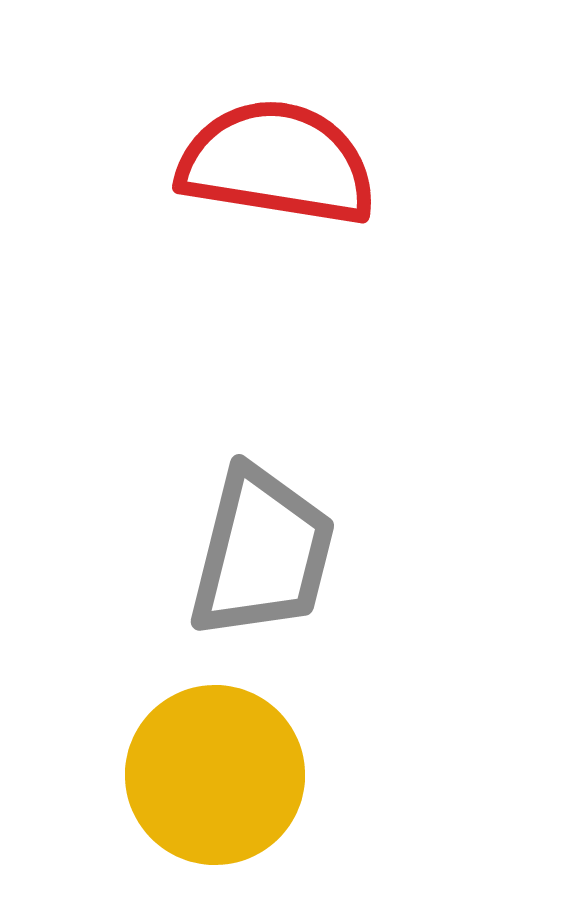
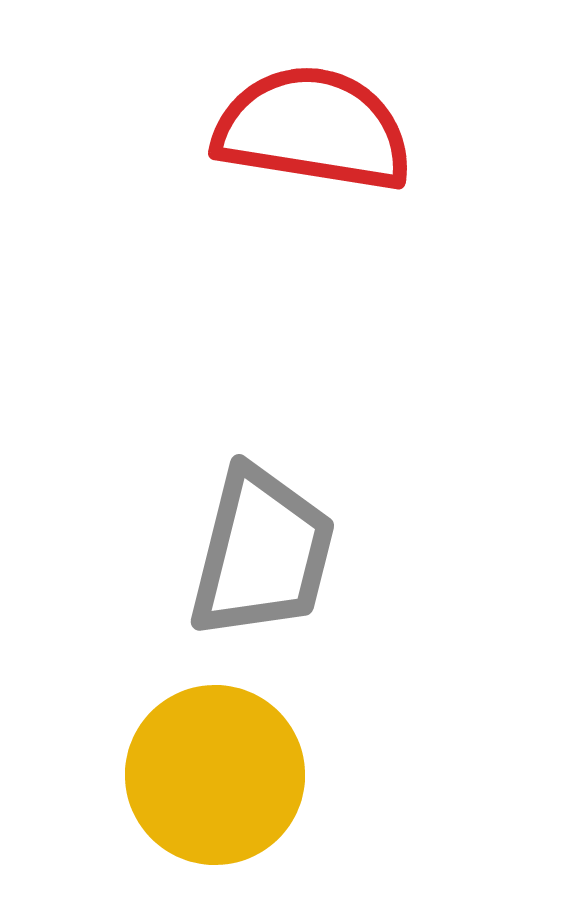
red semicircle: moved 36 px right, 34 px up
